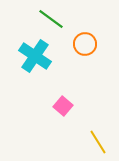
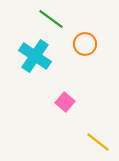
pink square: moved 2 px right, 4 px up
yellow line: rotated 20 degrees counterclockwise
